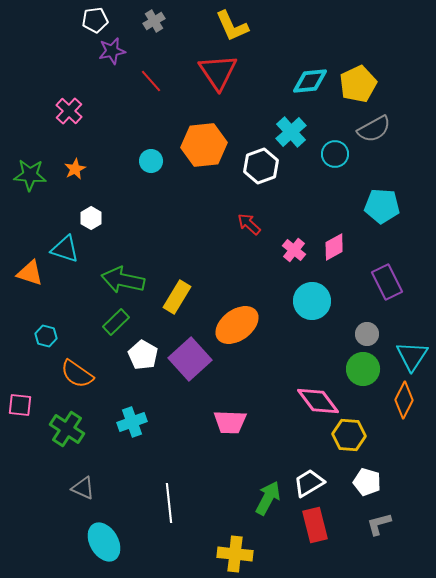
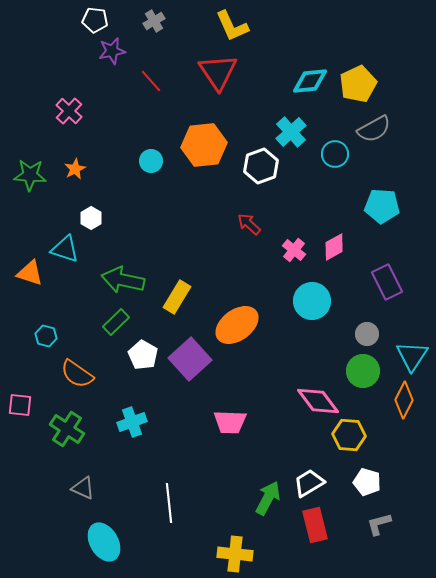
white pentagon at (95, 20): rotated 15 degrees clockwise
green circle at (363, 369): moved 2 px down
